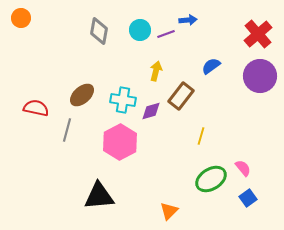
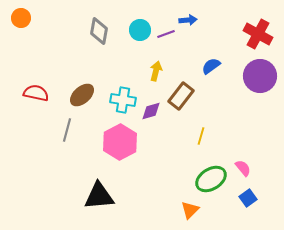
red cross: rotated 20 degrees counterclockwise
red semicircle: moved 15 px up
orange triangle: moved 21 px right, 1 px up
